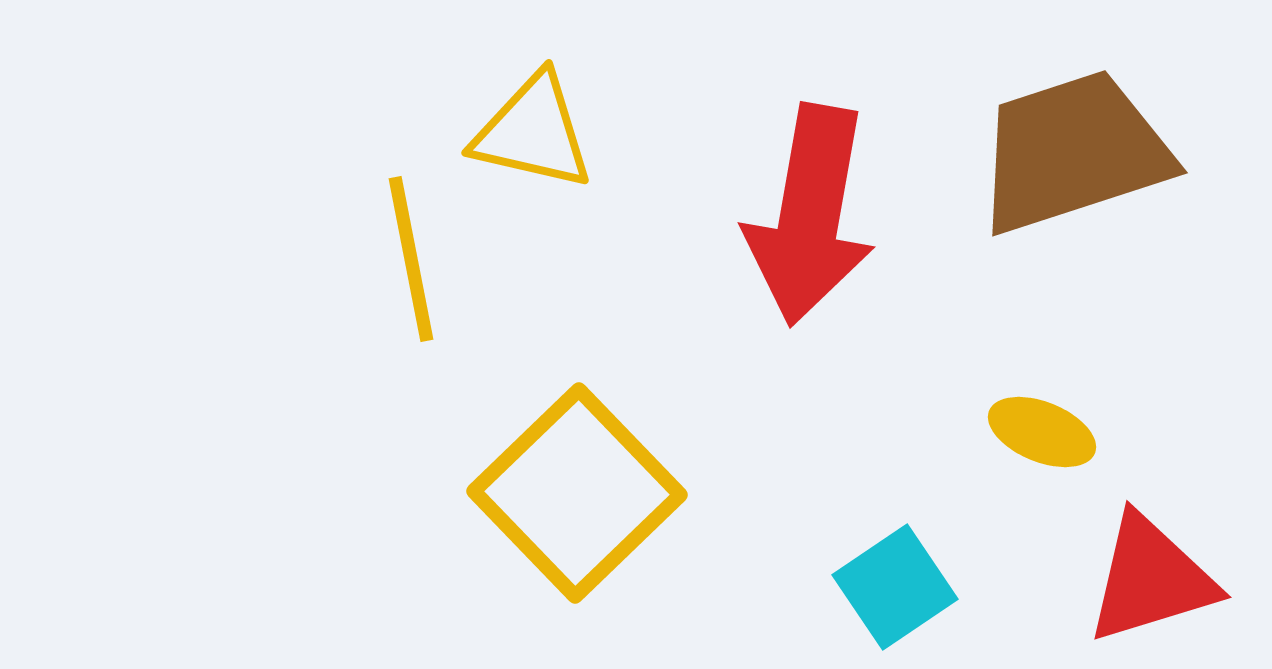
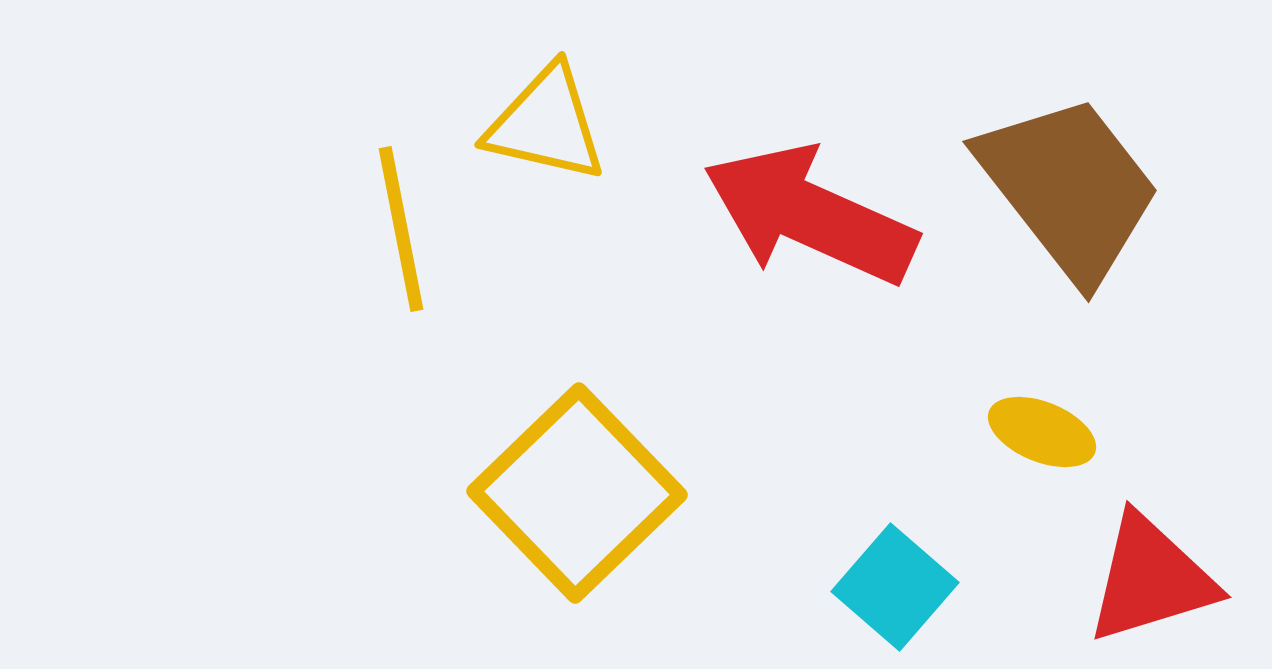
yellow triangle: moved 13 px right, 8 px up
brown trapezoid: moved 4 px left, 36 px down; rotated 70 degrees clockwise
red arrow: rotated 104 degrees clockwise
yellow line: moved 10 px left, 30 px up
cyan square: rotated 15 degrees counterclockwise
